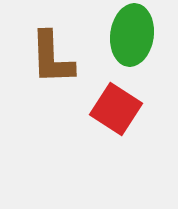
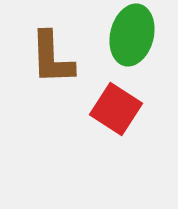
green ellipse: rotated 6 degrees clockwise
